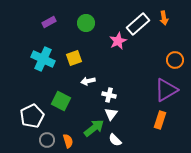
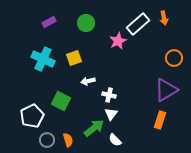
orange circle: moved 1 px left, 2 px up
orange semicircle: moved 1 px up
